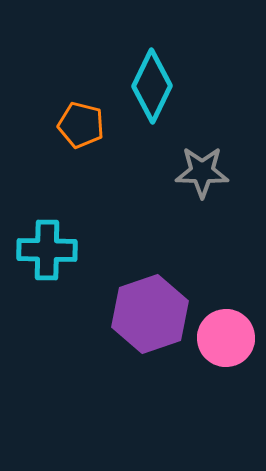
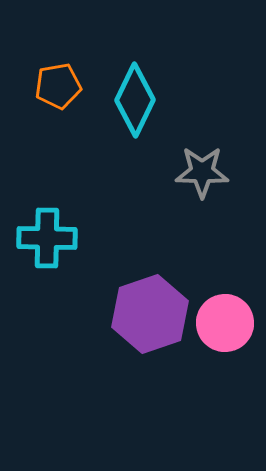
cyan diamond: moved 17 px left, 14 px down
orange pentagon: moved 23 px left, 39 px up; rotated 24 degrees counterclockwise
cyan cross: moved 12 px up
pink circle: moved 1 px left, 15 px up
